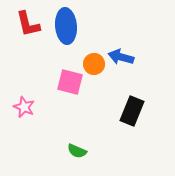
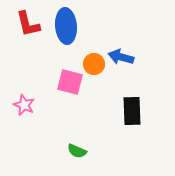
pink star: moved 2 px up
black rectangle: rotated 24 degrees counterclockwise
